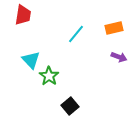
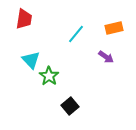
red trapezoid: moved 1 px right, 4 px down
purple arrow: moved 13 px left; rotated 14 degrees clockwise
